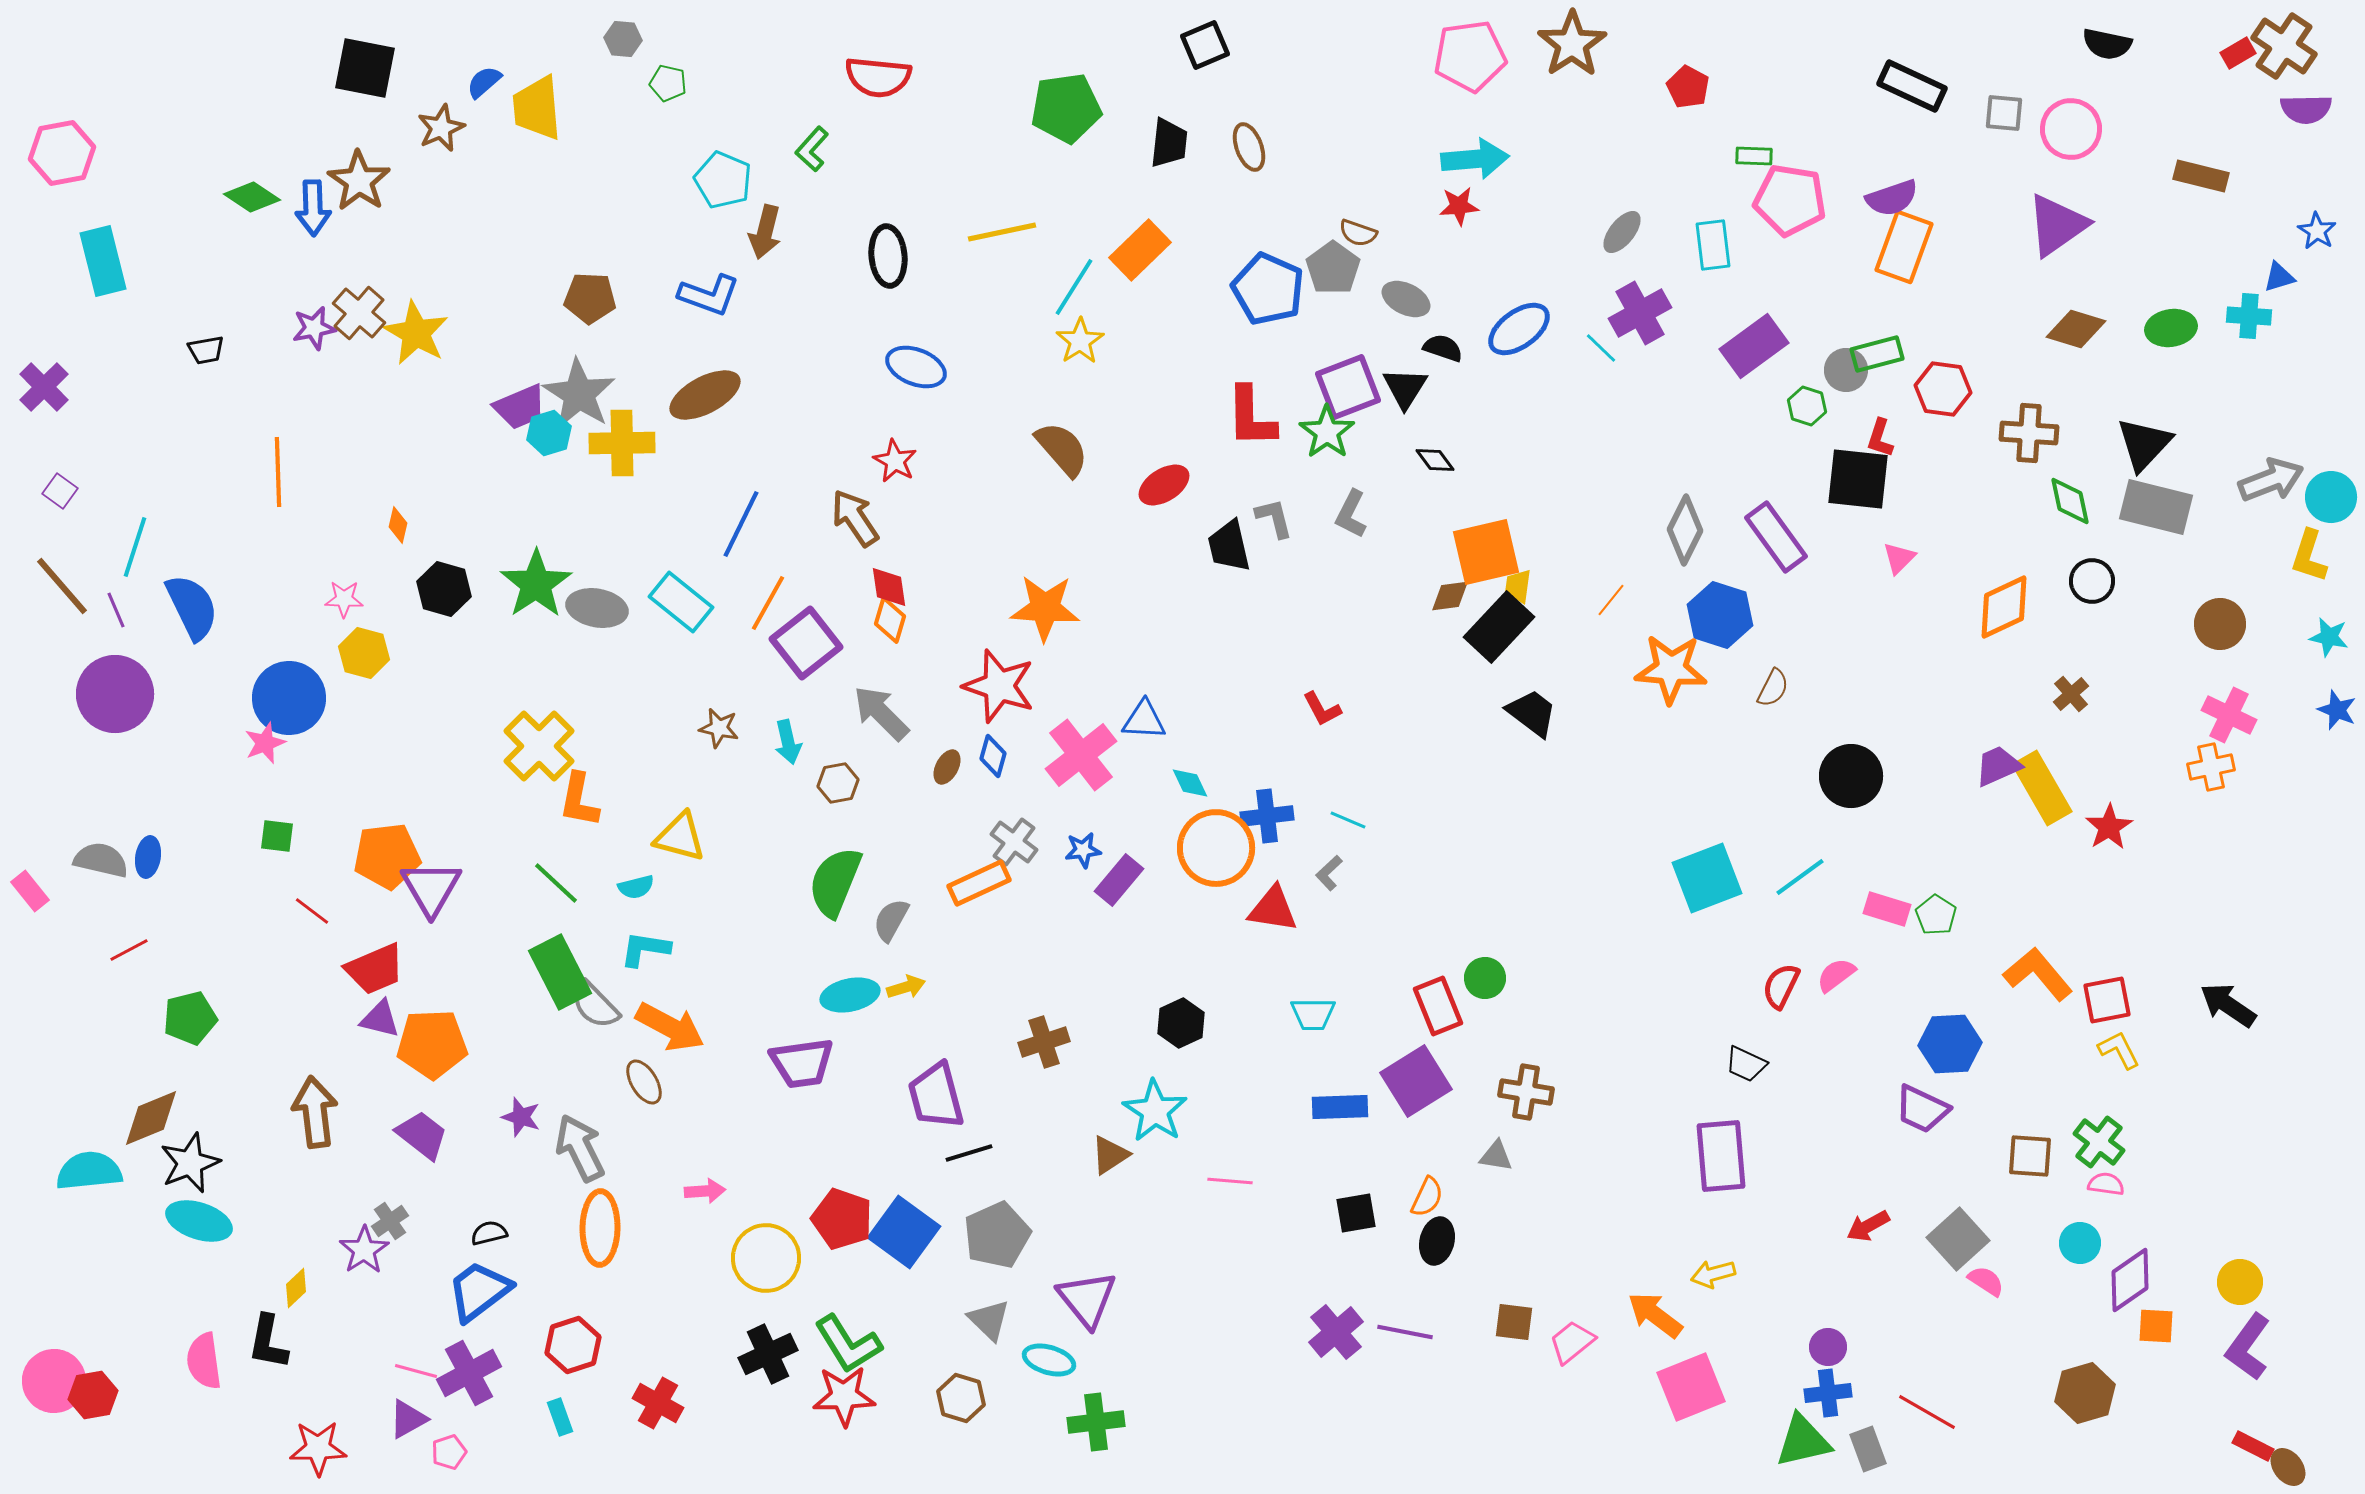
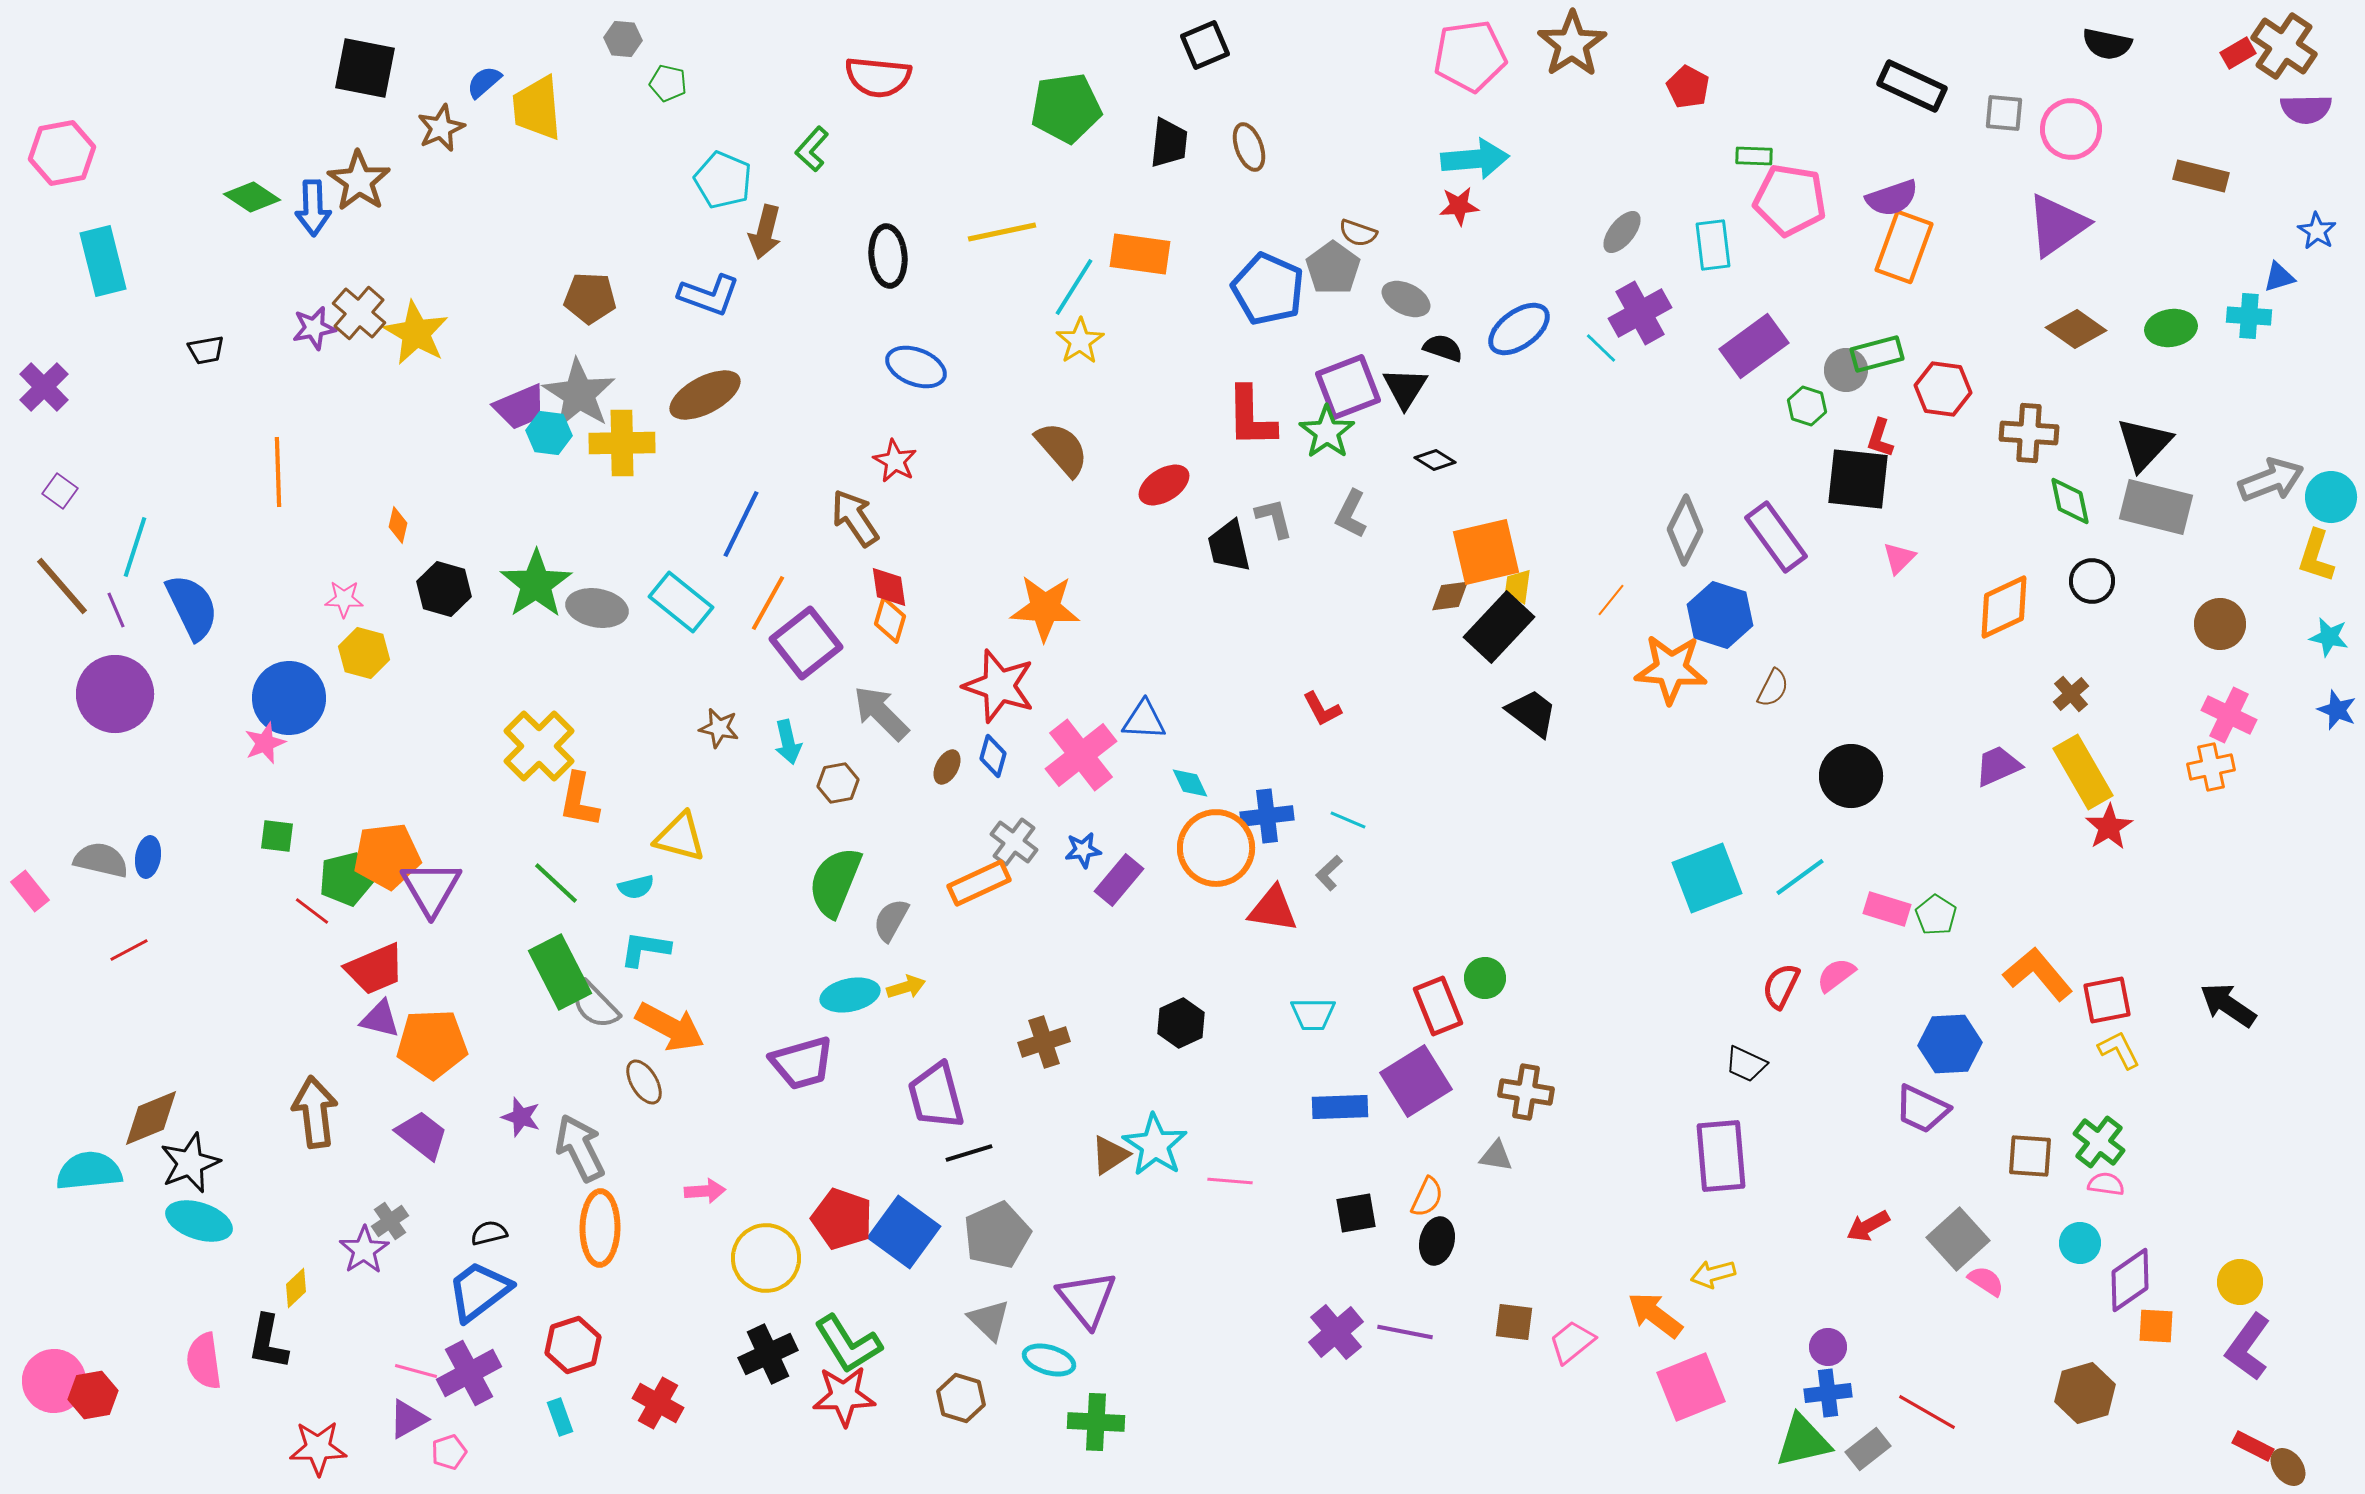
orange rectangle at (1140, 250): moved 4 px down; rotated 52 degrees clockwise
brown diamond at (2076, 329): rotated 18 degrees clockwise
cyan hexagon at (549, 433): rotated 24 degrees clockwise
black diamond at (1435, 460): rotated 21 degrees counterclockwise
yellow L-shape at (2309, 556): moved 7 px right
yellow rectangle at (2042, 788): moved 41 px right, 16 px up
green pentagon at (190, 1018): moved 156 px right, 139 px up
purple trapezoid at (802, 1063): rotated 8 degrees counterclockwise
cyan star at (1155, 1111): moved 34 px down
green cross at (1096, 1422): rotated 10 degrees clockwise
gray rectangle at (1868, 1449): rotated 72 degrees clockwise
